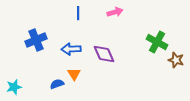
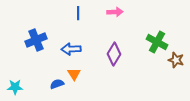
pink arrow: rotated 14 degrees clockwise
purple diamond: moved 10 px right; rotated 55 degrees clockwise
cyan star: moved 1 px right; rotated 14 degrees clockwise
